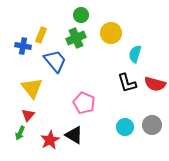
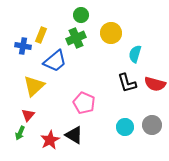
blue trapezoid: rotated 90 degrees clockwise
yellow triangle: moved 2 px right, 2 px up; rotated 25 degrees clockwise
